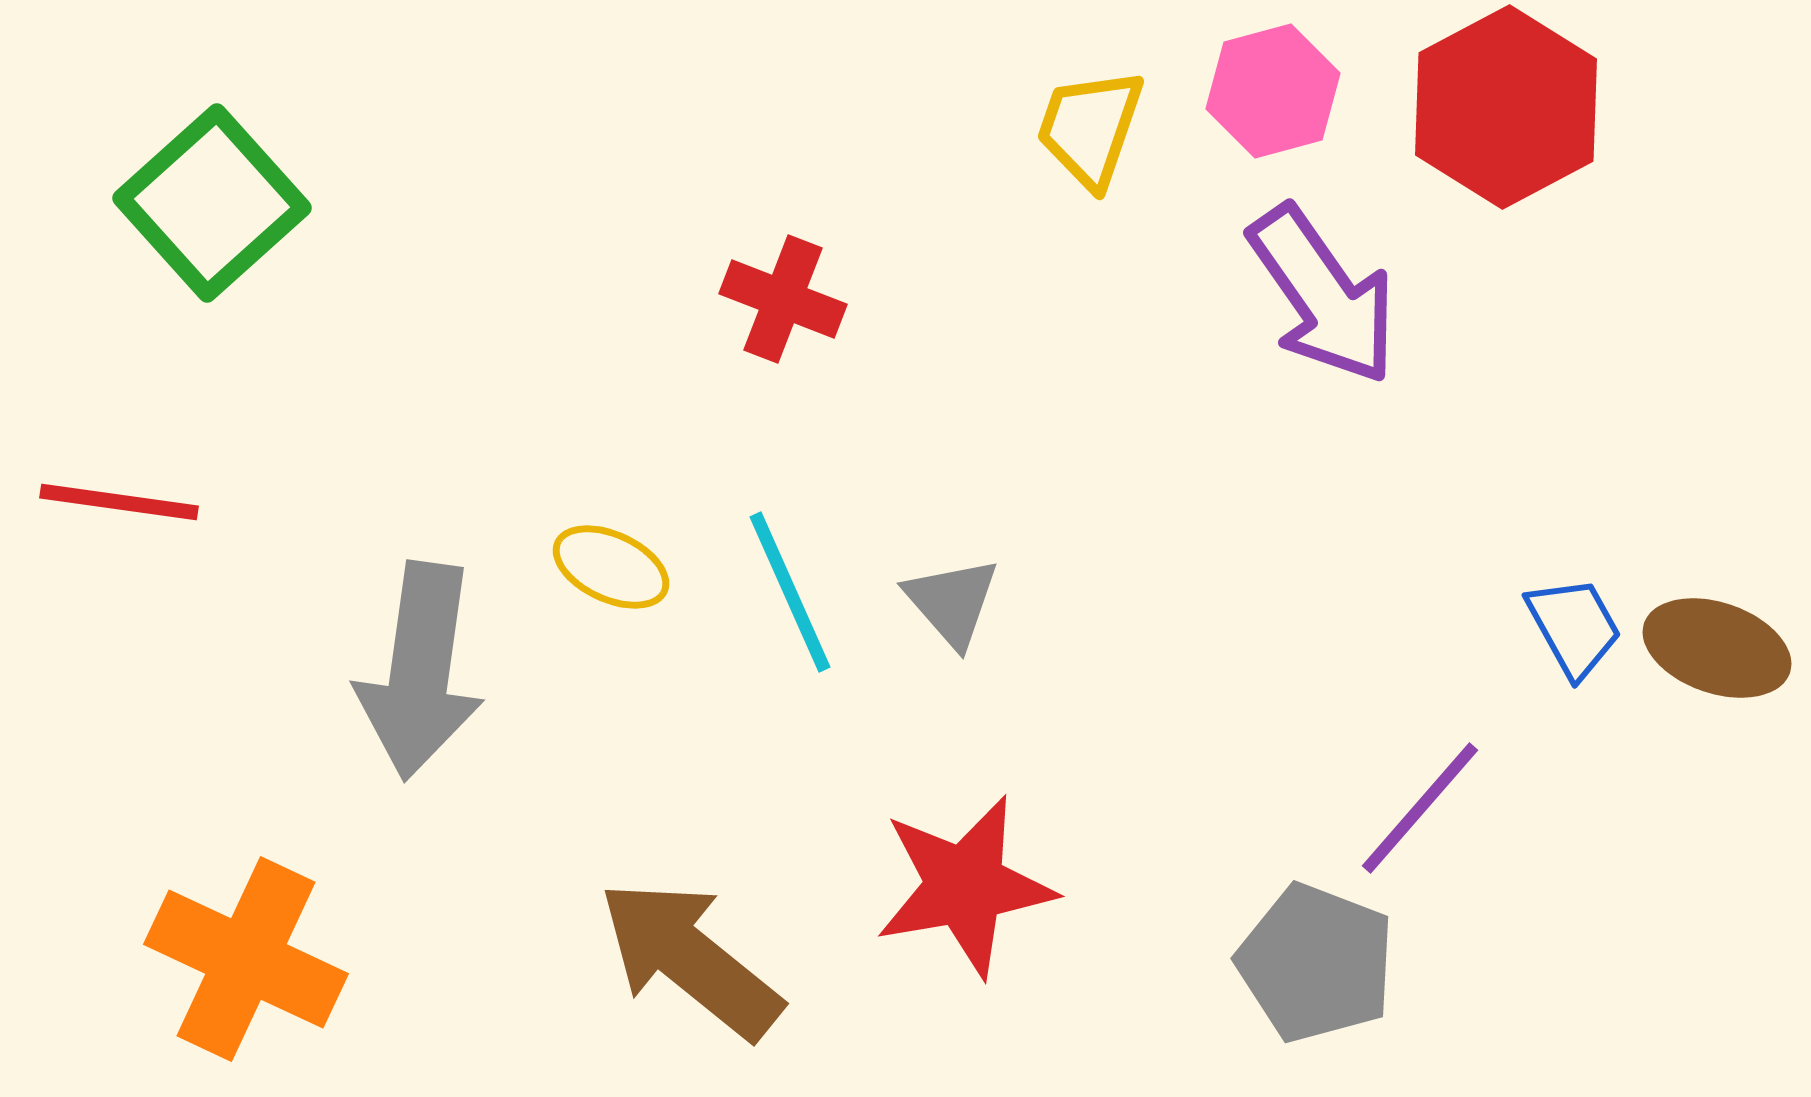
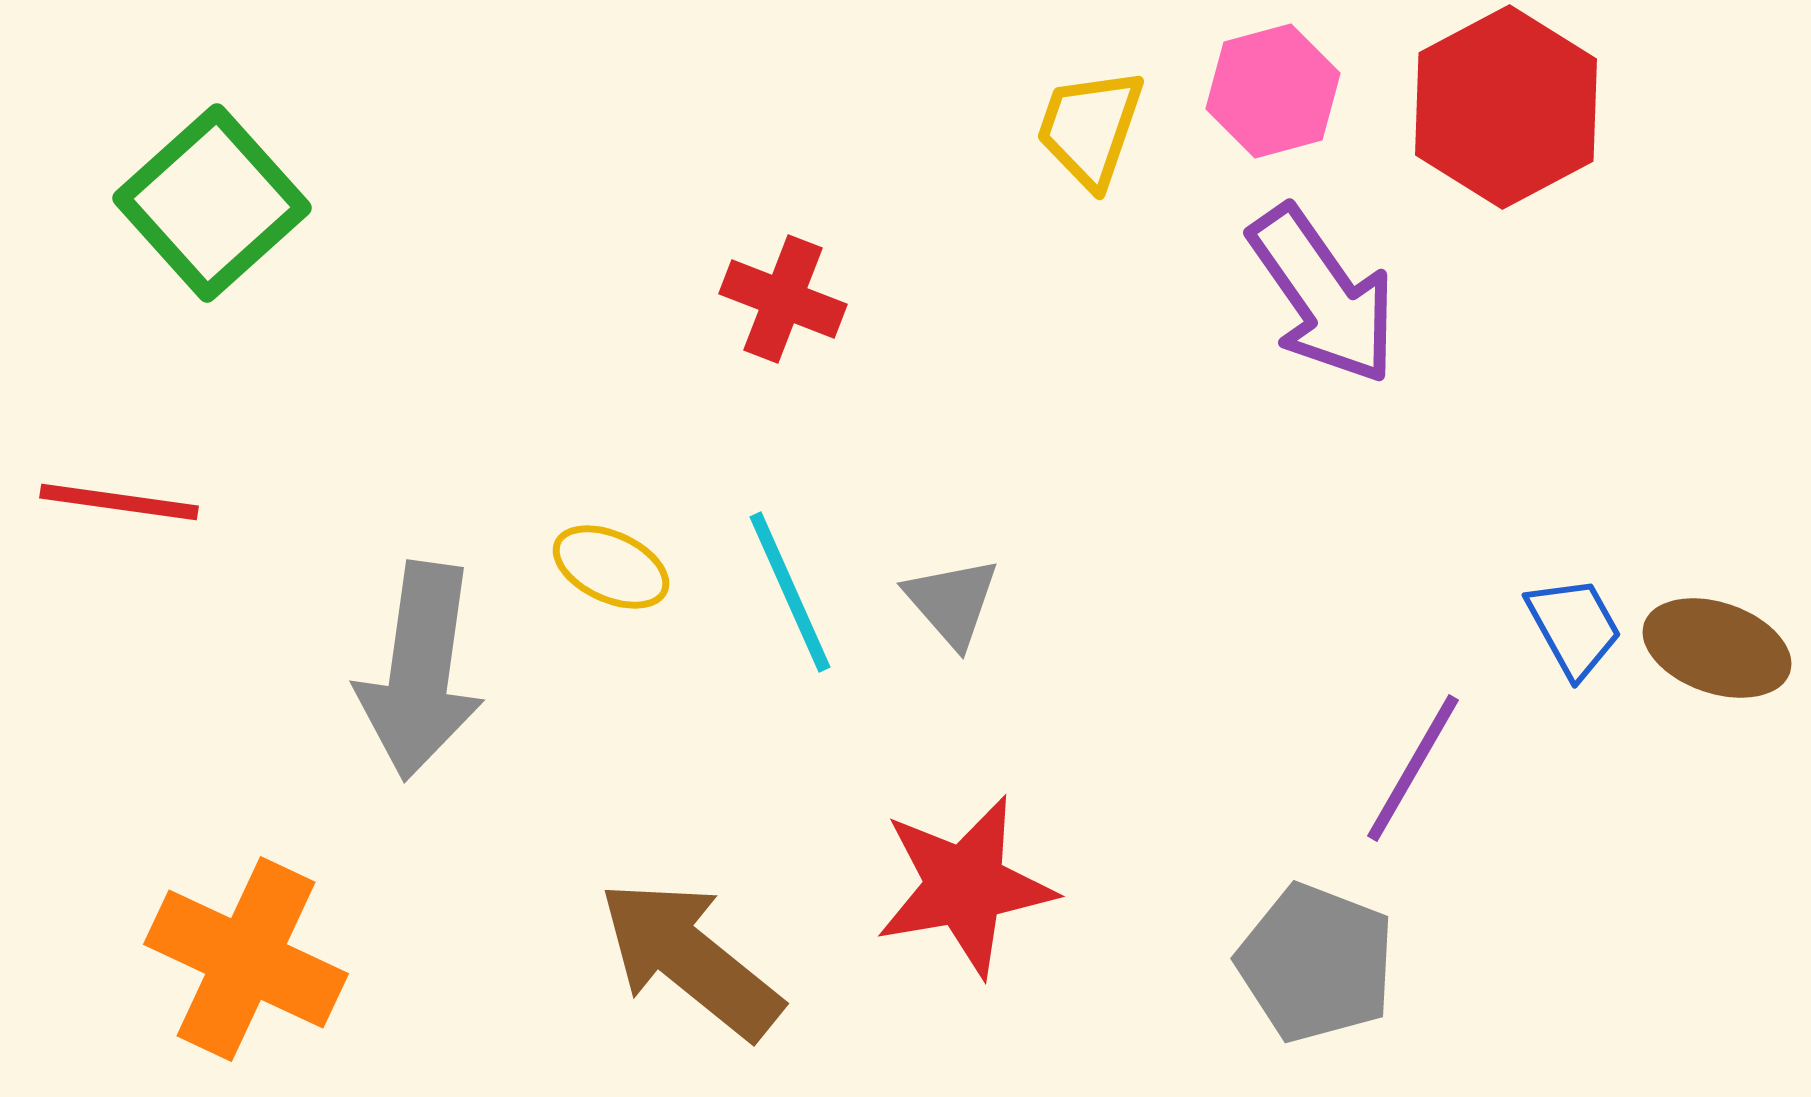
purple line: moved 7 px left, 40 px up; rotated 11 degrees counterclockwise
